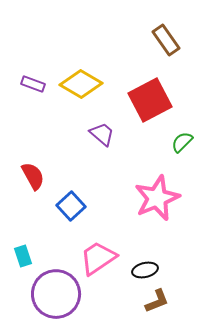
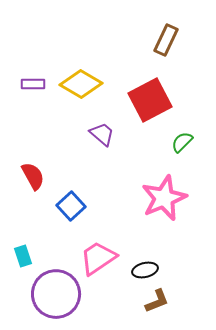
brown rectangle: rotated 60 degrees clockwise
purple rectangle: rotated 20 degrees counterclockwise
pink star: moved 7 px right
